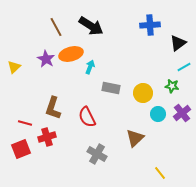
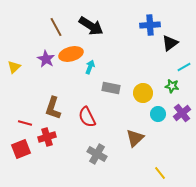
black triangle: moved 8 px left
